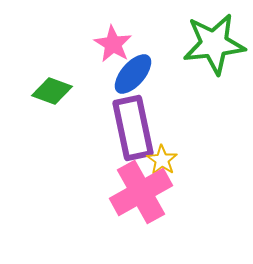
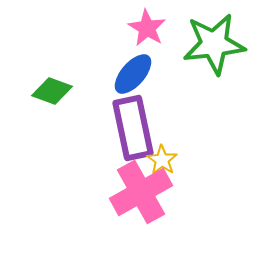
pink star: moved 34 px right, 16 px up
